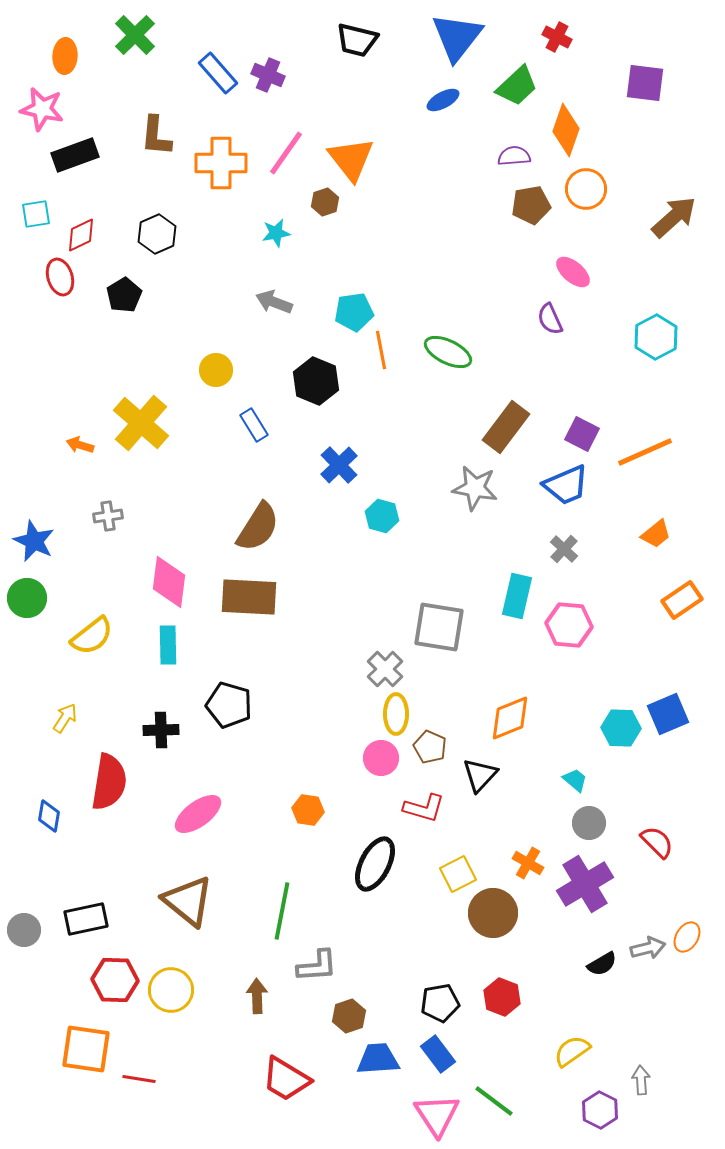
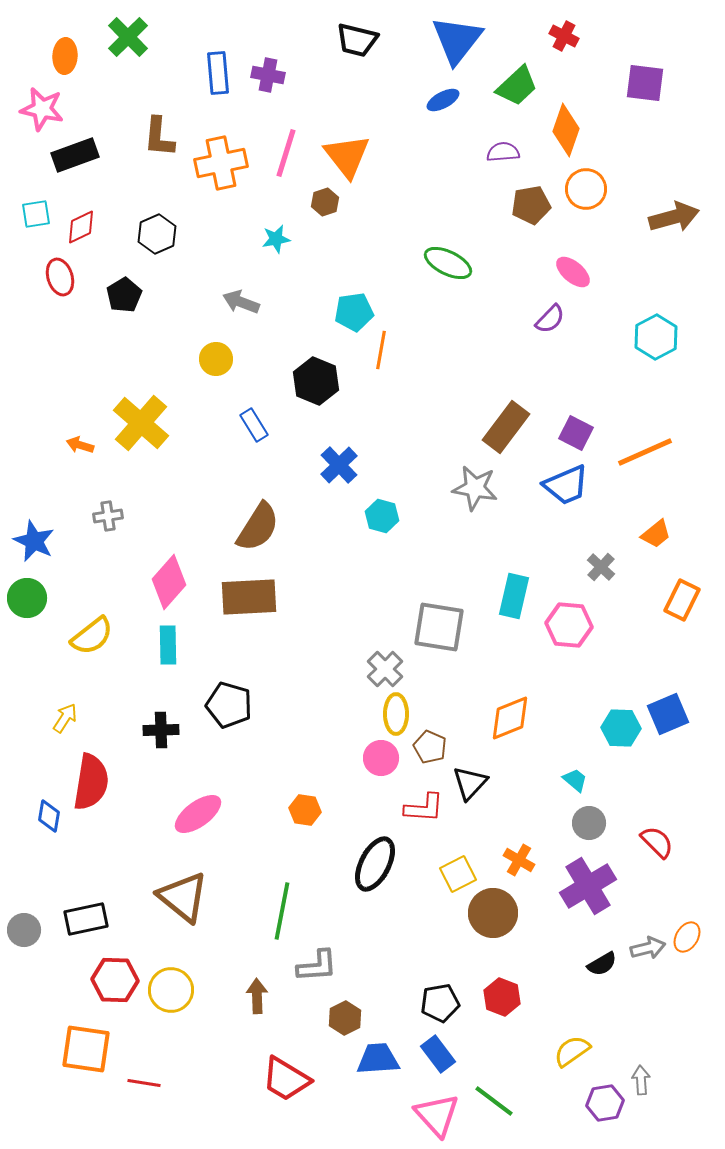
green cross at (135, 35): moved 7 px left, 2 px down
blue triangle at (457, 37): moved 3 px down
red cross at (557, 37): moved 7 px right, 1 px up
blue rectangle at (218, 73): rotated 36 degrees clockwise
purple cross at (268, 75): rotated 12 degrees counterclockwise
brown L-shape at (156, 136): moved 3 px right, 1 px down
pink line at (286, 153): rotated 18 degrees counterclockwise
purple semicircle at (514, 156): moved 11 px left, 4 px up
orange triangle at (351, 159): moved 4 px left, 3 px up
orange cross at (221, 163): rotated 12 degrees counterclockwise
brown arrow at (674, 217): rotated 27 degrees clockwise
cyan star at (276, 233): moved 6 px down
red diamond at (81, 235): moved 8 px up
gray arrow at (274, 302): moved 33 px left
purple semicircle at (550, 319): rotated 112 degrees counterclockwise
orange line at (381, 350): rotated 21 degrees clockwise
green ellipse at (448, 352): moved 89 px up
yellow circle at (216, 370): moved 11 px up
purple square at (582, 434): moved 6 px left, 1 px up
gray cross at (564, 549): moved 37 px right, 18 px down
pink diamond at (169, 582): rotated 34 degrees clockwise
cyan rectangle at (517, 596): moved 3 px left
brown rectangle at (249, 597): rotated 6 degrees counterclockwise
orange rectangle at (682, 600): rotated 30 degrees counterclockwise
black triangle at (480, 775): moved 10 px left, 8 px down
red semicircle at (109, 782): moved 18 px left
red L-shape at (424, 808): rotated 12 degrees counterclockwise
orange hexagon at (308, 810): moved 3 px left
orange cross at (528, 863): moved 9 px left, 3 px up
purple cross at (585, 884): moved 3 px right, 2 px down
brown triangle at (188, 901): moved 5 px left, 4 px up
brown hexagon at (349, 1016): moved 4 px left, 2 px down; rotated 8 degrees counterclockwise
red line at (139, 1079): moved 5 px right, 4 px down
purple hexagon at (600, 1110): moved 5 px right, 7 px up; rotated 24 degrees clockwise
pink triangle at (437, 1115): rotated 9 degrees counterclockwise
